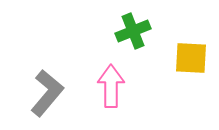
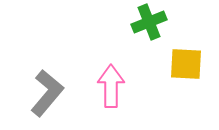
green cross: moved 16 px right, 9 px up
yellow square: moved 5 px left, 6 px down
